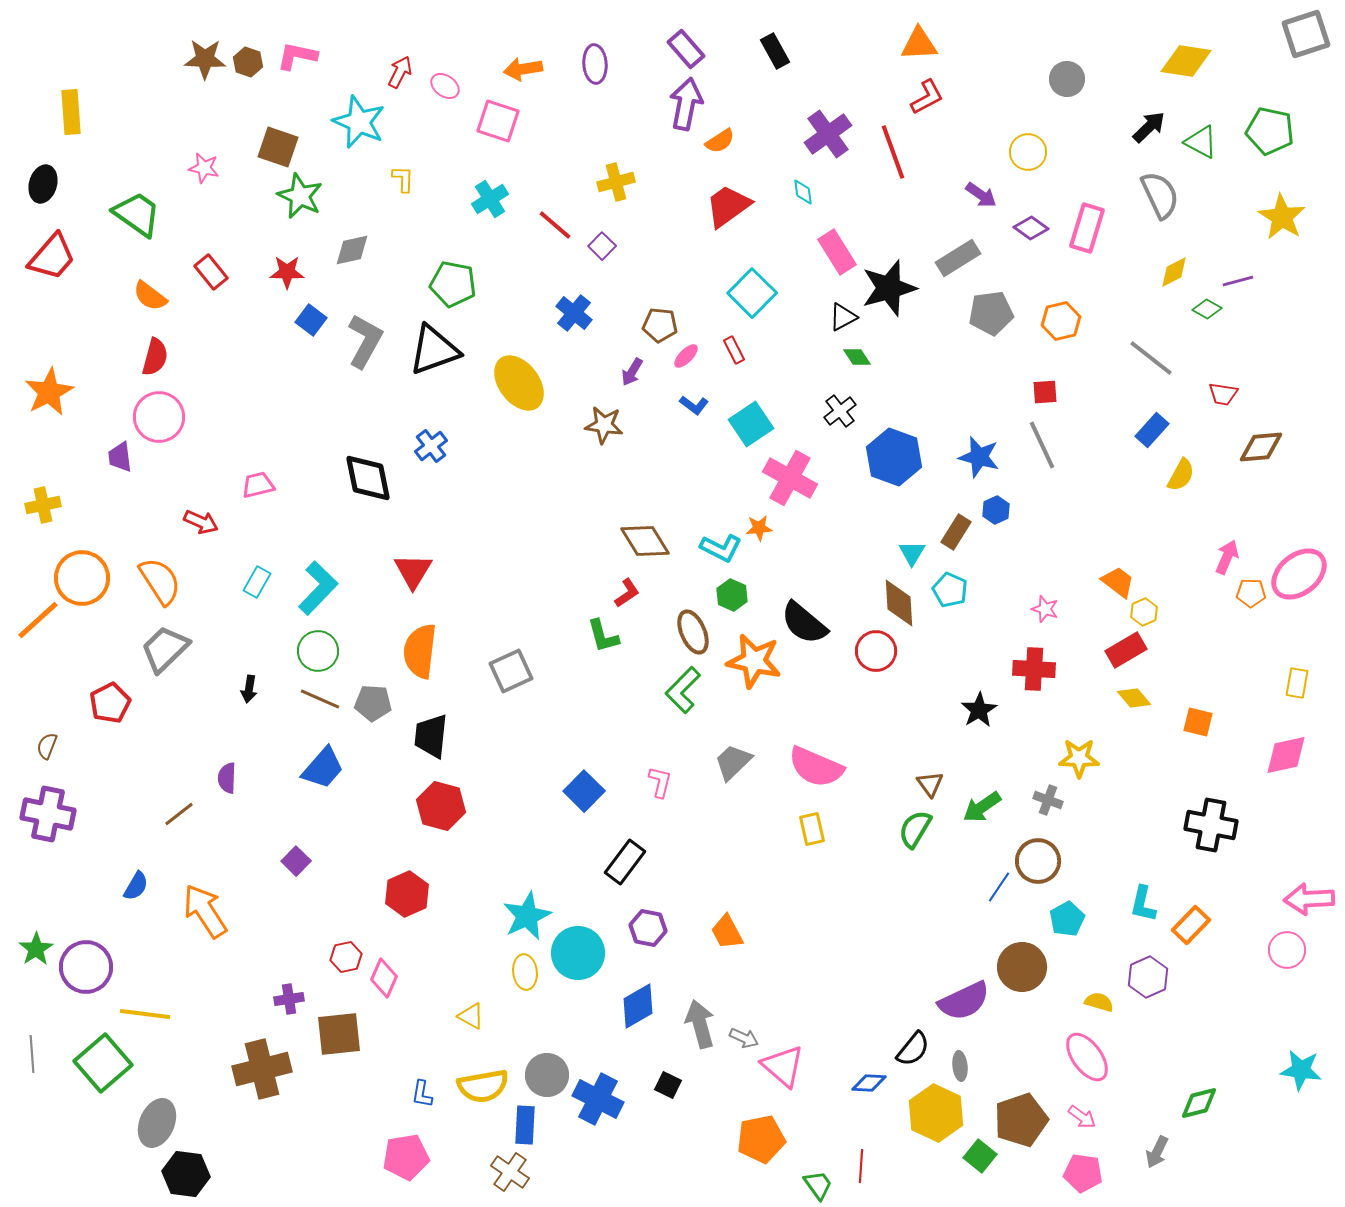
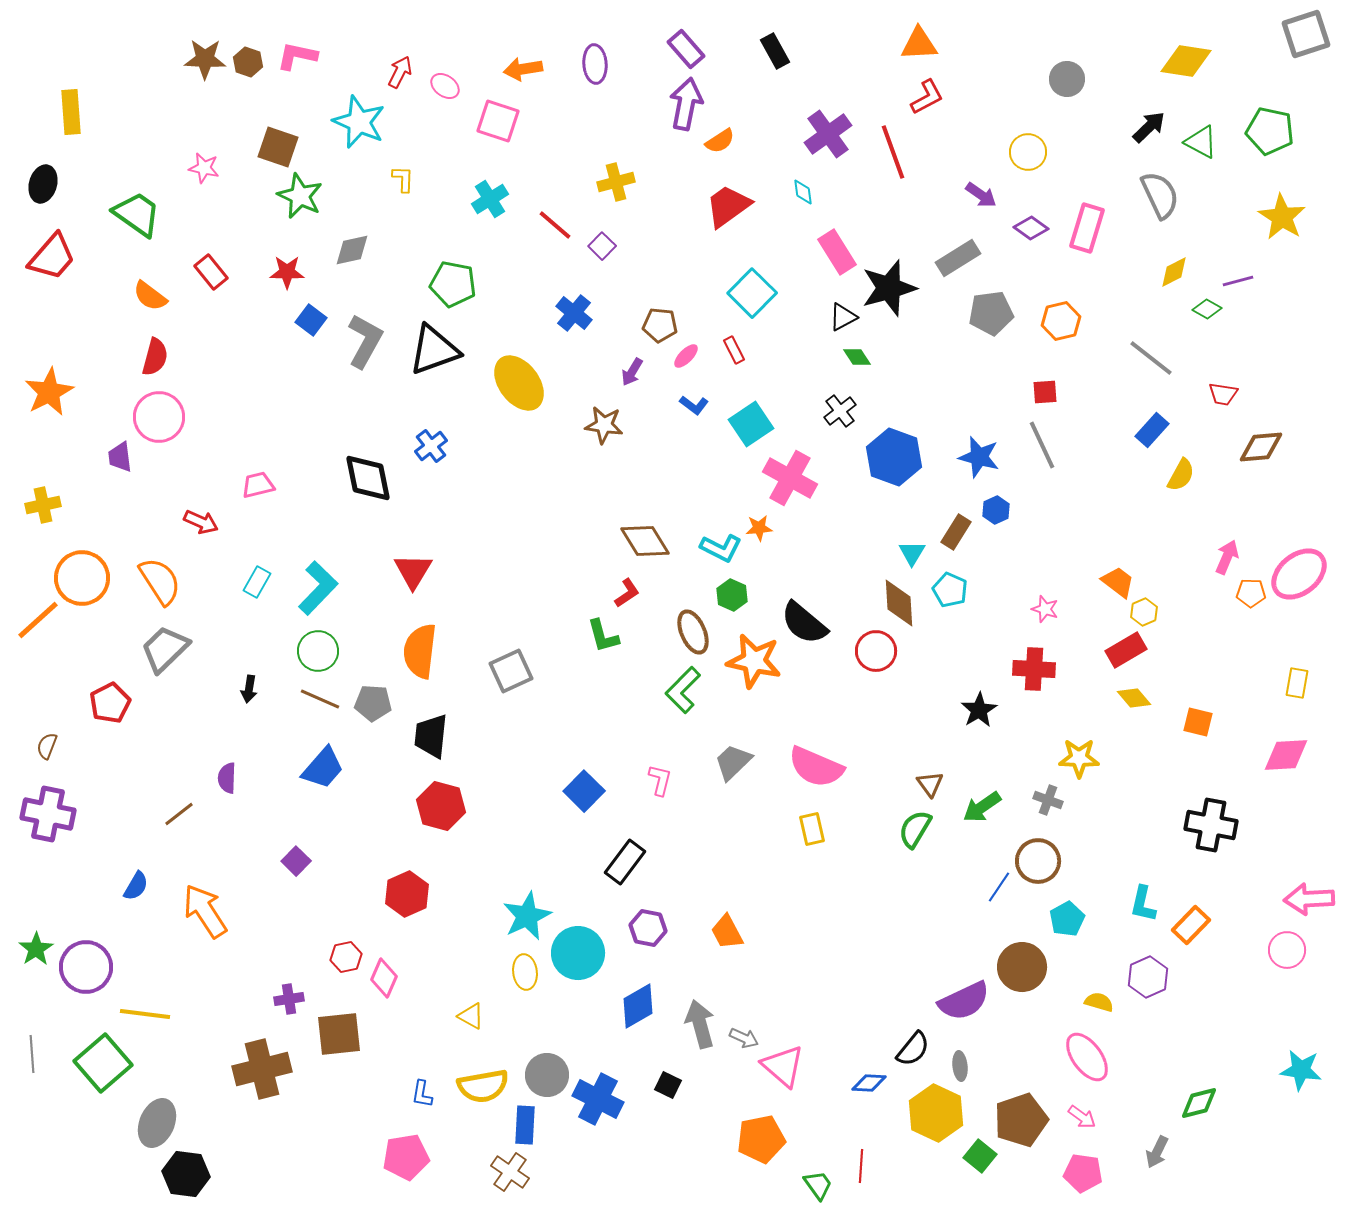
pink diamond at (1286, 755): rotated 9 degrees clockwise
pink L-shape at (660, 782): moved 2 px up
